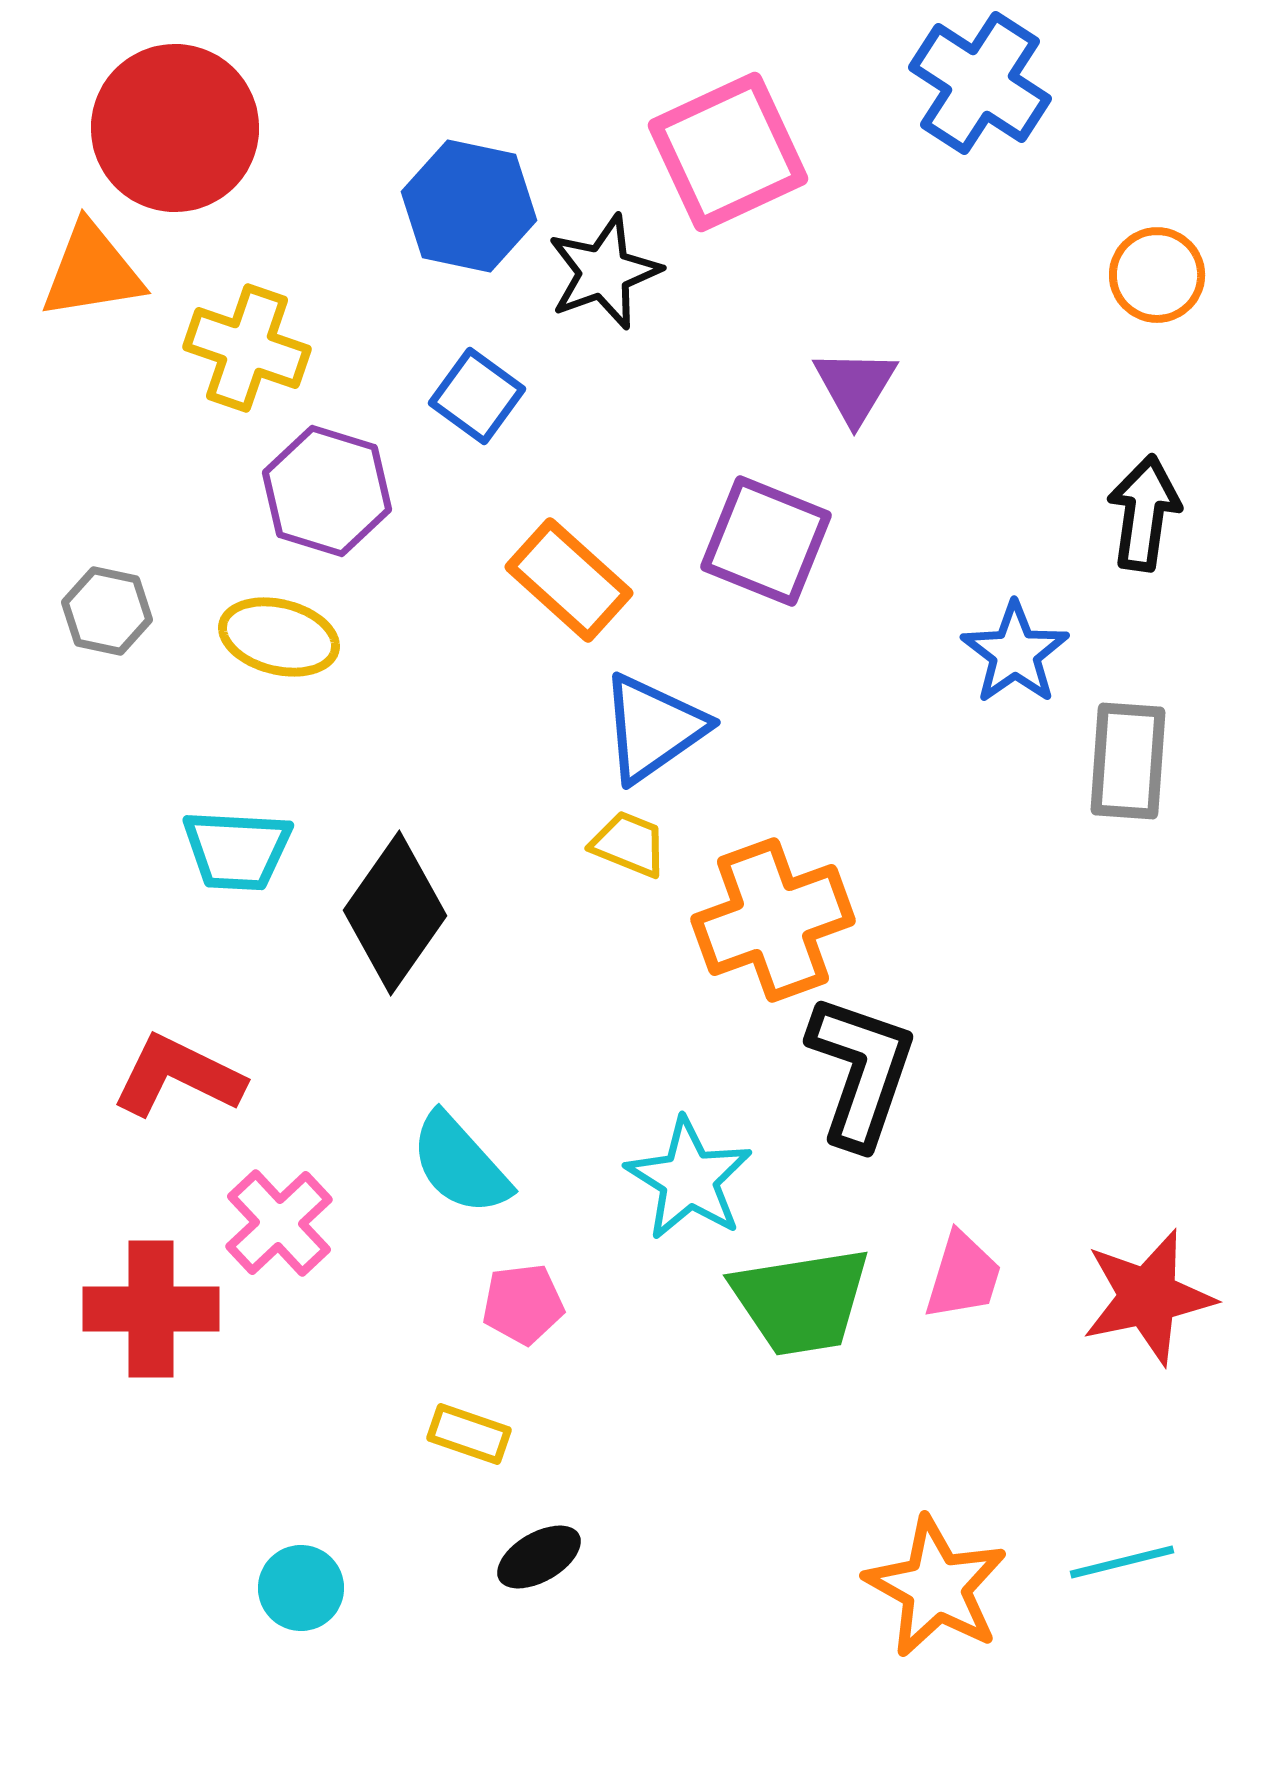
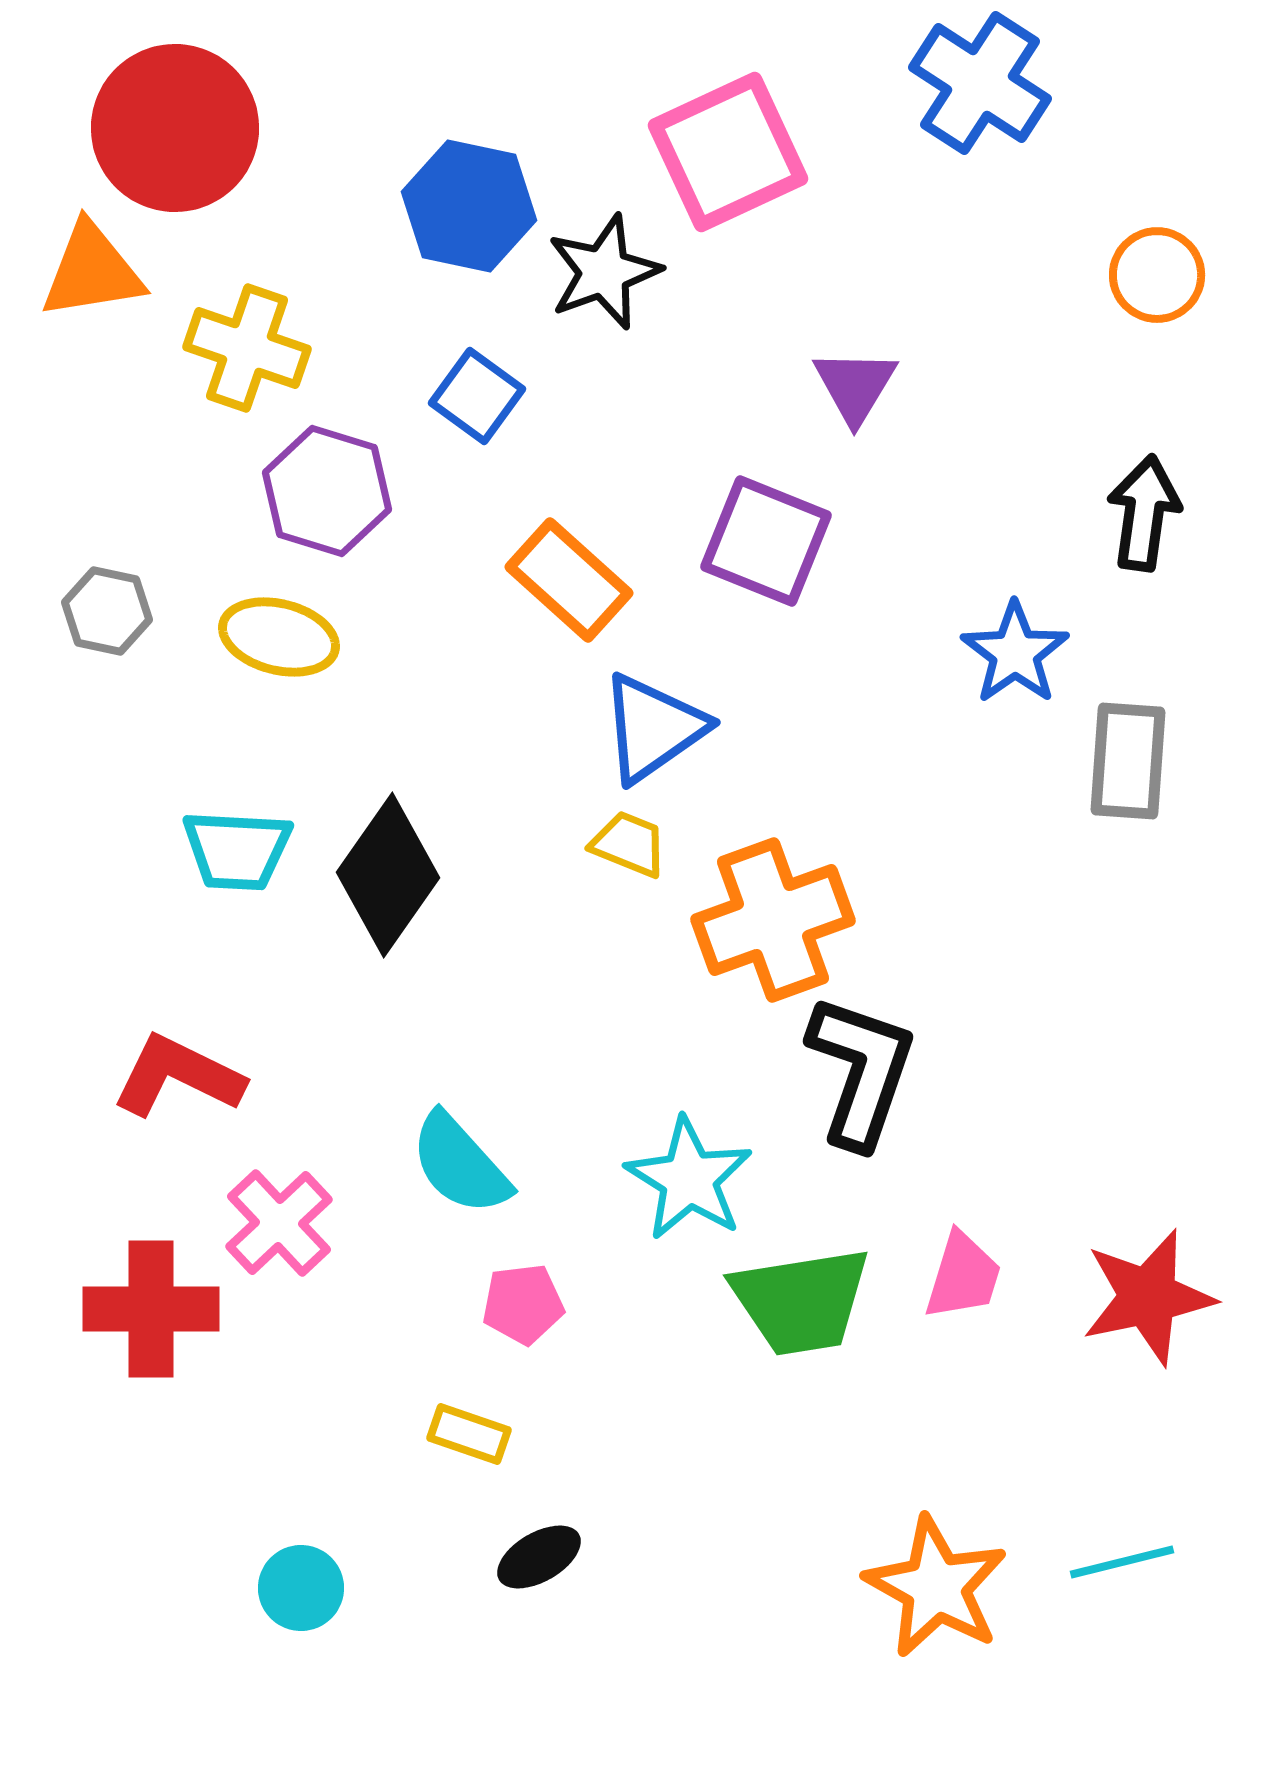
black diamond: moved 7 px left, 38 px up
